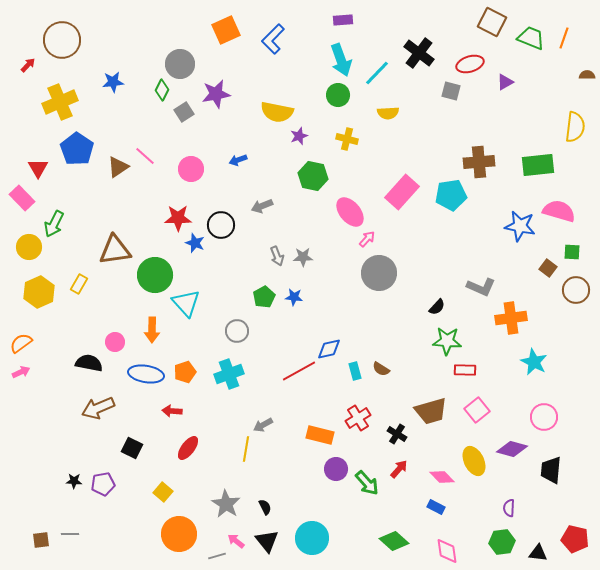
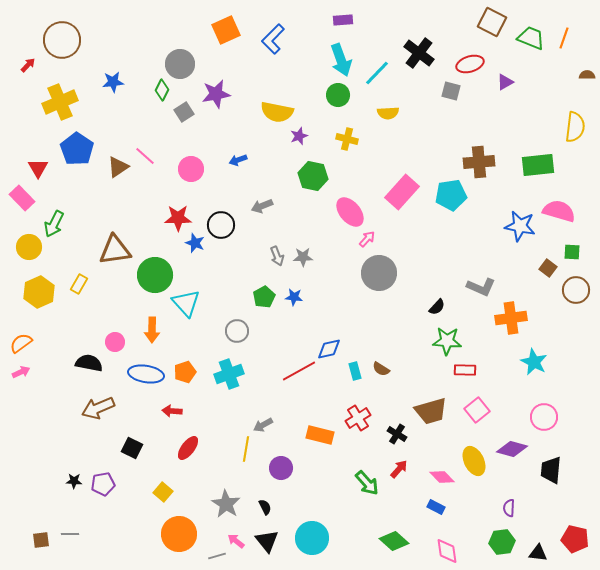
purple circle at (336, 469): moved 55 px left, 1 px up
